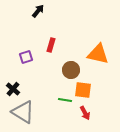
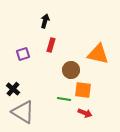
black arrow: moved 7 px right, 10 px down; rotated 24 degrees counterclockwise
purple square: moved 3 px left, 3 px up
green line: moved 1 px left, 1 px up
red arrow: rotated 40 degrees counterclockwise
